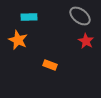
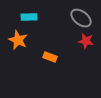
gray ellipse: moved 1 px right, 2 px down
red star: rotated 21 degrees counterclockwise
orange rectangle: moved 8 px up
